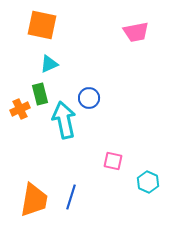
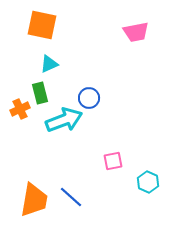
green rectangle: moved 1 px up
cyan arrow: rotated 81 degrees clockwise
pink square: rotated 24 degrees counterclockwise
blue line: rotated 65 degrees counterclockwise
